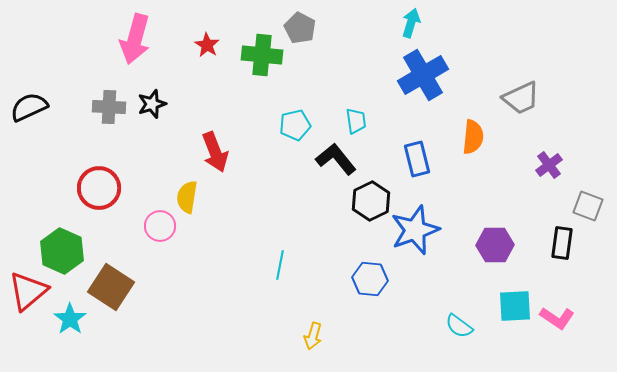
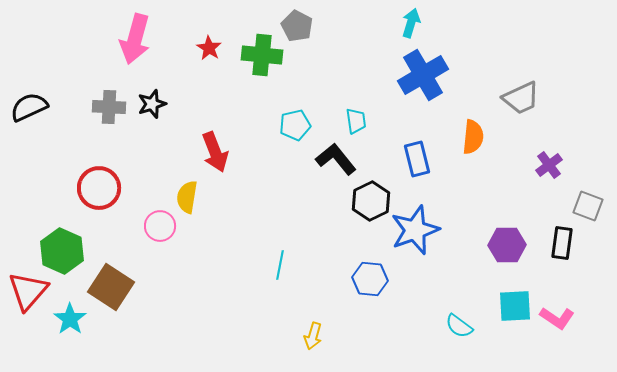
gray pentagon: moved 3 px left, 2 px up
red star: moved 2 px right, 3 px down
purple hexagon: moved 12 px right
red triangle: rotated 9 degrees counterclockwise
